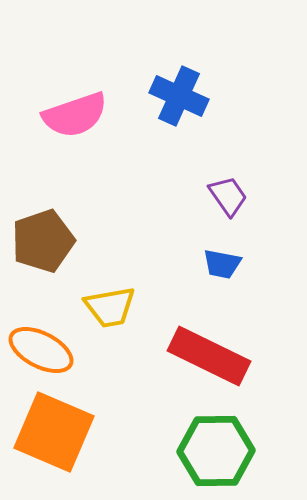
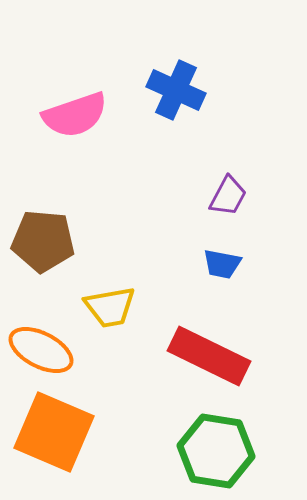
blue cross: moved 3 px left, 6 px up
purple trapezoid: rotated 63 degrees clockwise
brown pentagon: rotated 24 degrees clockwise
green hexagon: rotated 10 degrees clockwise
